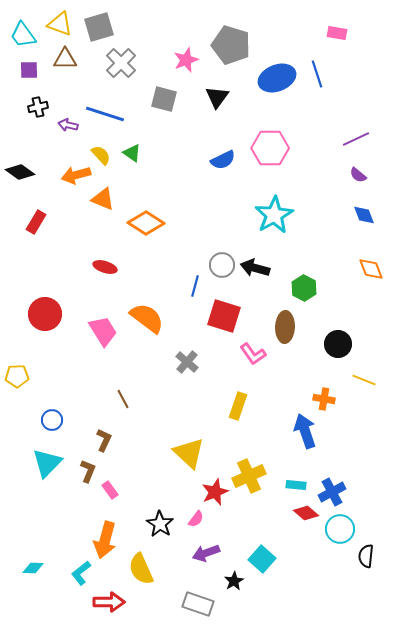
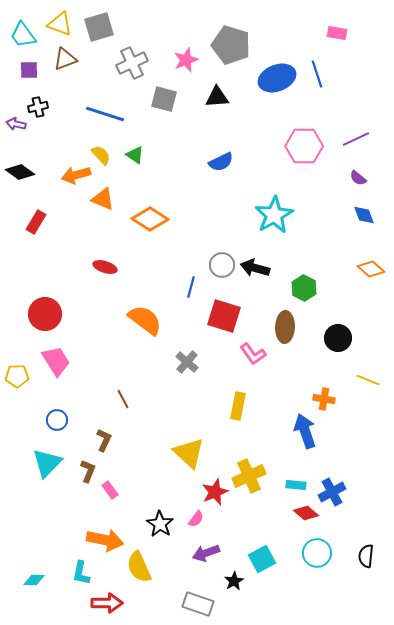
brown triangle at (65, 59): rotated 20 degrees counterclockwise
gray cross at (121, 63): moved 11 px right; rotated 20 degrees clockwise
black triangle at (217, 97): rotated 50 degrees clockwise
purple arrow at (68, 125): moved 52 px left, 1 px up
pink hexagon at (270, 148): moved 34 px right, 2 px up
green triangle at (132, 153): moved 3 px right, 2 px down
blue semicircle at (223, 160): moved 2 px left, 2 px down
purple semicircle at (358, 175): moved 3 px down
orange diamond at (146, 223): moved 4 px right, 4 px up
orange diamond at (371, 269): rotated 28 degrees counterclockwise
blue line at (195, 286): moved 4 px left, 1 px down
orange semicircle at (147, 318): moved 2 px left, 2 px down
pink trapezoid at (103, 331): moved 47 px left, 30 px down
black circle at (338, 344): moved 6 px up
yellow line at (364, 380): moved 4 px right
yellow rectangle at (238, 406): rotated 8 degrees counterclockwise
blue circle at (52, 420): moved 5 px right
cyan circle at (340, 529): moved 23 px left, 24 px down
orange arrow at (105, 540): rotated 93 degrees counterclockwise
cyan square at (262, 559): rotated 20 degrees clockwise
cyan diamond at (33, 568): moved 1 px right, 12 px down
yellow semicircle at (141, 569): moved 2 px left, 2 px up
cyan L-shape at (81, 573): rotated 40 degrees counterclockwise
red arrow at (109, 602): moved 2 px left, 1 px down
